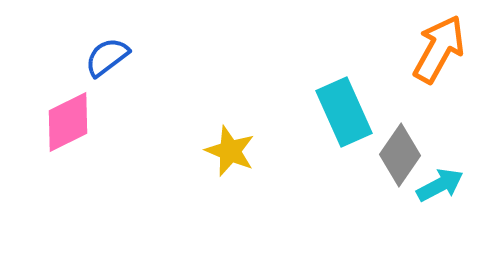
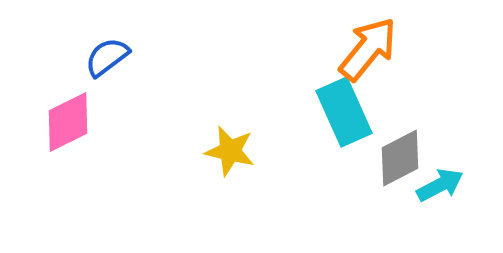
orange arrow: moved 71 px left; rotated 10 degrees clockwise
yellow star: rotated 9 degrees counterclockwise
gray diamond: moved 3 px down; rotated 28 degrees clockwise
